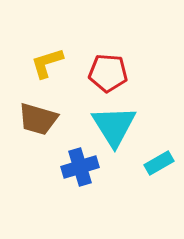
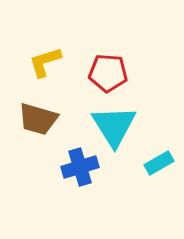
yellow L-shape: moved 2 px left, 1 px up
